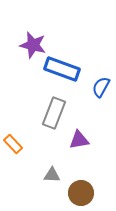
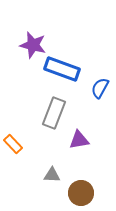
blue semicircle: moved 1 px left, 1 px down
